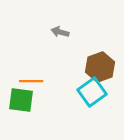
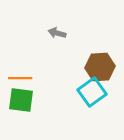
gray arrow: moved 3 px left, 1 px down
brown hexagon: rotated 16 degrees clockwise
orange line: moved 11 px left, 3 px up
